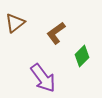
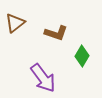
brown L-shape: rotated 125 degrees counterclockwise
green diamond: rotated 15 degrees counterclockwise
